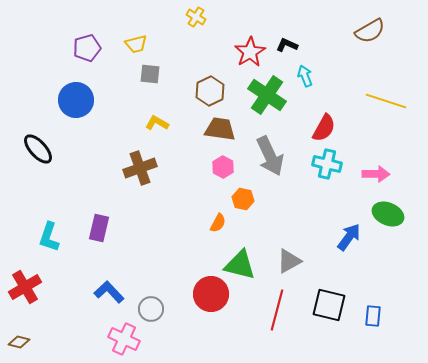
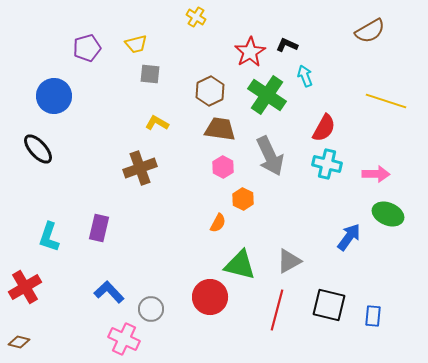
blue circle: moved 22 px left, 4 px up
orange hexagon: rotated 15 degrees clockwise
red circle: moved 1 px left, 3 px down
